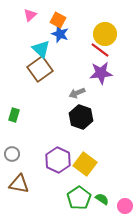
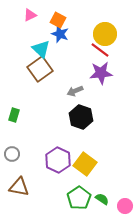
pink triangle: rotated 16 degrees clockwise
gray arrow: moved 2 px left, 2 px up
brown triangle: moved 3 px down
